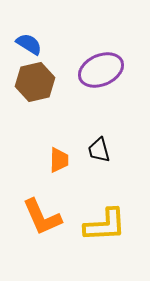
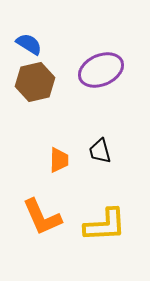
black trapezoid: moved 1 px right, 1 px down
